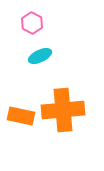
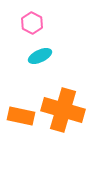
orange cross: rotated 21 degrees clockwise
